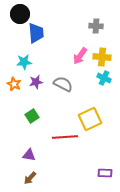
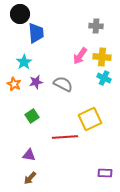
cyan star: rotated 28 degrees counterclockwise
